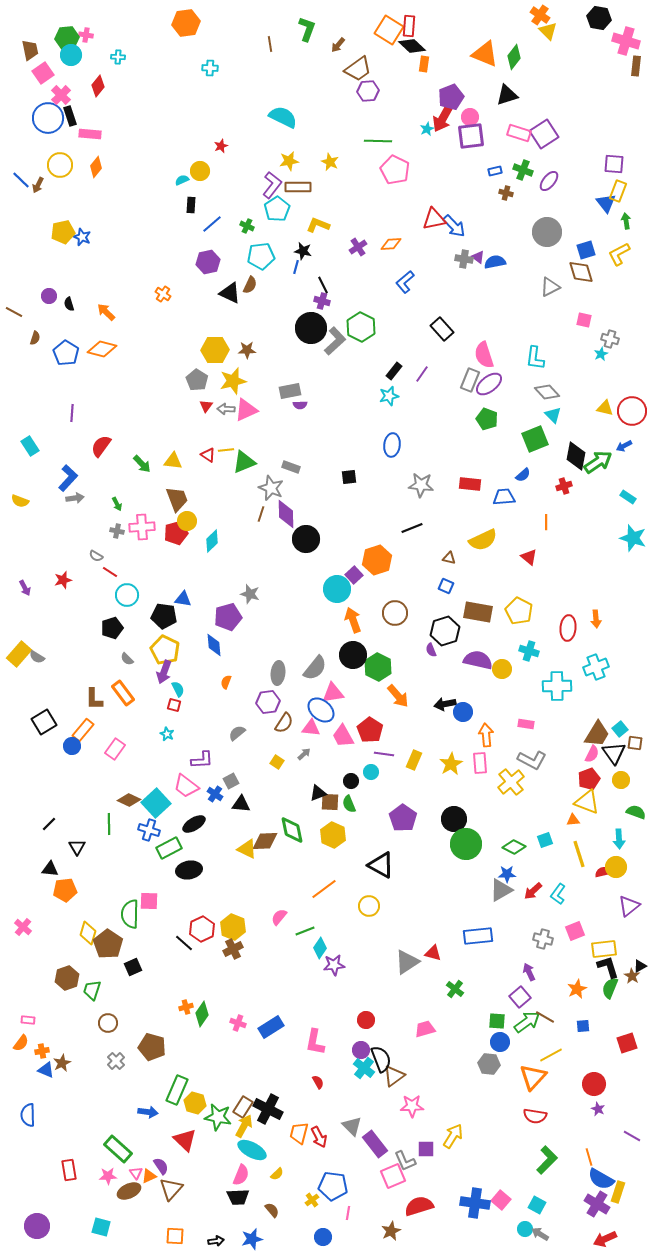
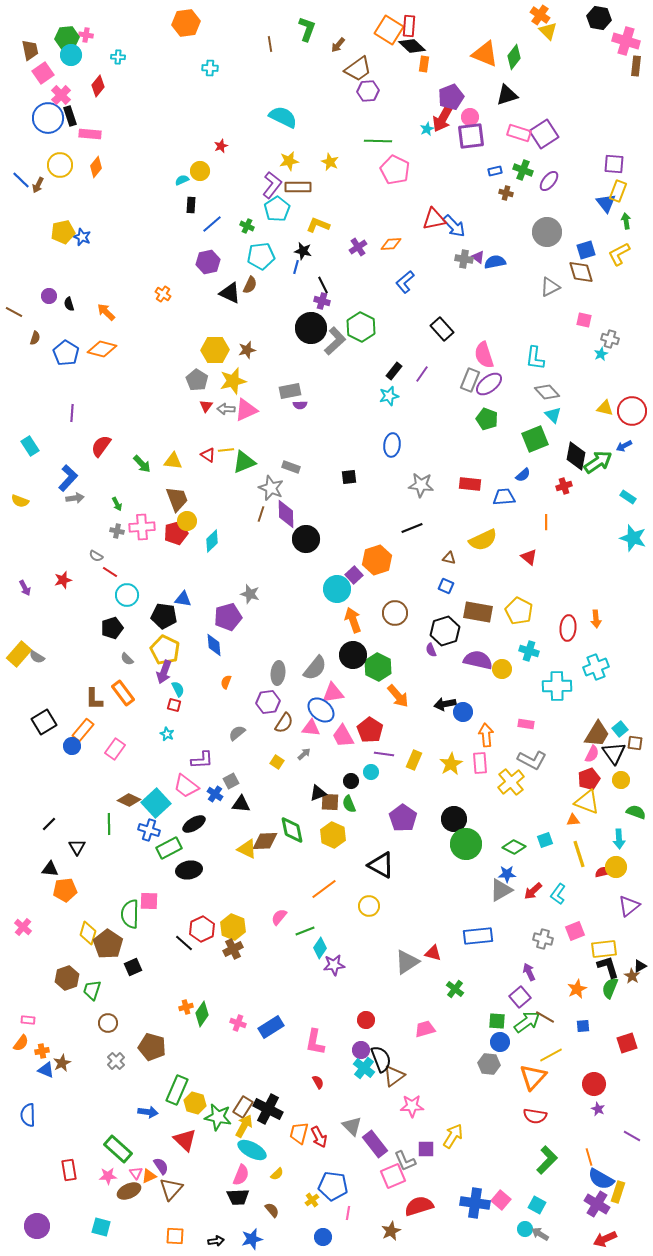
brown star at (247, 350): rotated 12 degrees counterclockwise
